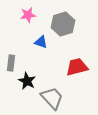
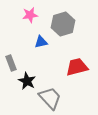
pink star: moved 2 px right
blue triangle: rotated 32 degrees counterclockwise
gray rectangle: rotated 28 degrees counterclockwise
gray trapezoid: moved 2 px left
